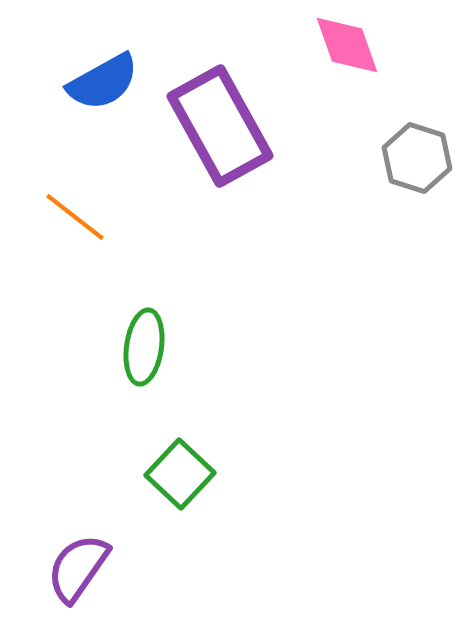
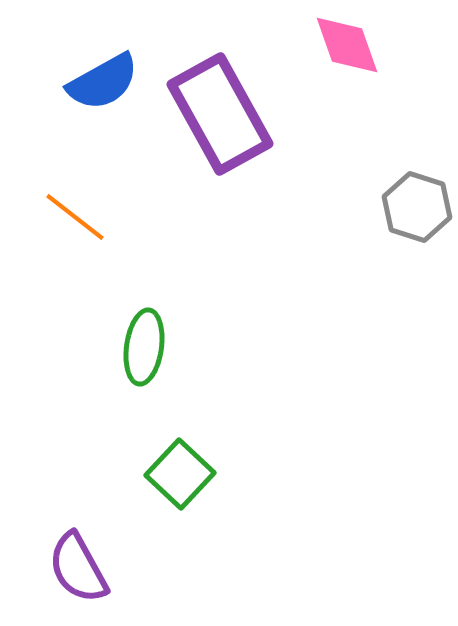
purple rectangle: moved 12 px up
gray hexagon: moved 49 px down
purple semicircle: rotated 64 degrees counterclockwise
